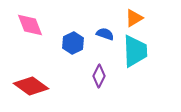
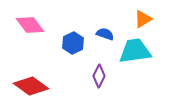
orange triangle: moved 9 px right, 1 px down
pink diamond: rotated 16 degrees counterclockwise
cyan trapezoid: rotated 96 degrees counterclockwise
